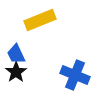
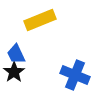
black star: moved 2 px left
